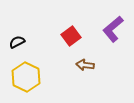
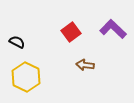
purple L-shape: rotated 84 degrees clockwise
red square: moved 4 px up
black semicircle: rotated 56 degrees clockwise
